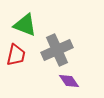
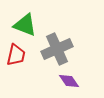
gray cross: moved 1 px up
